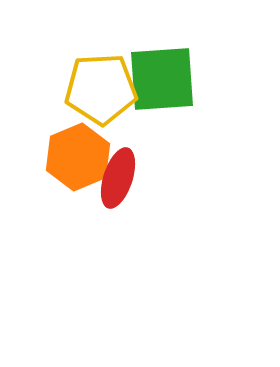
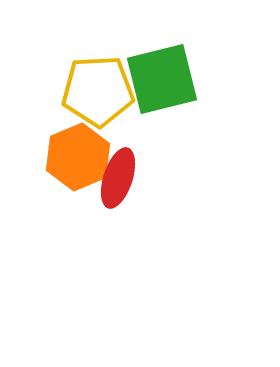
green square: rotated 10 degrees counterclockwise
yellow pentagon: moved 3 px left, 2 px down
